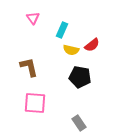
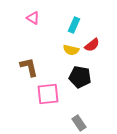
pink triangle: rotated 24 degrees counterclockwise
cyan rectangle: moved 12 px right, 5 px up
pink square: moved 13 px right, 9 px up; rotated 10 degrees counterclockwise
